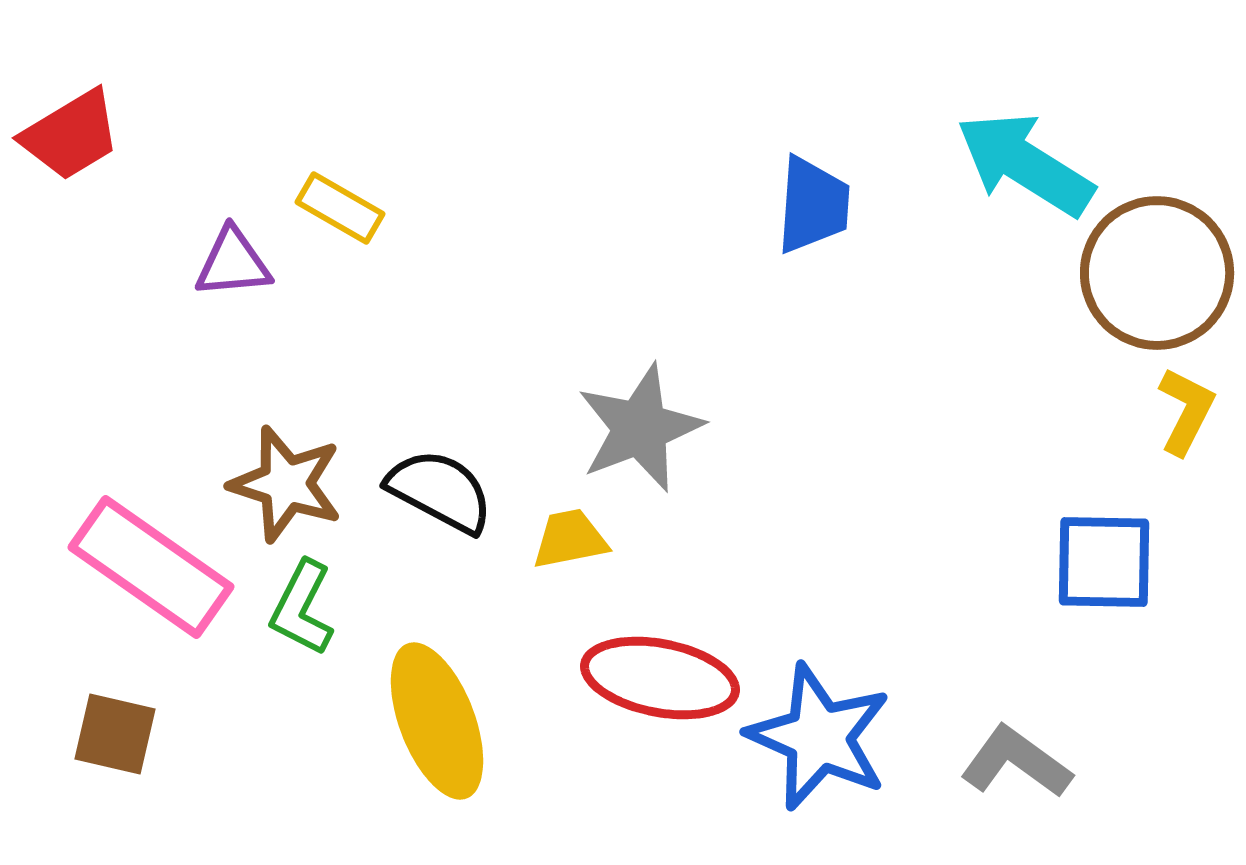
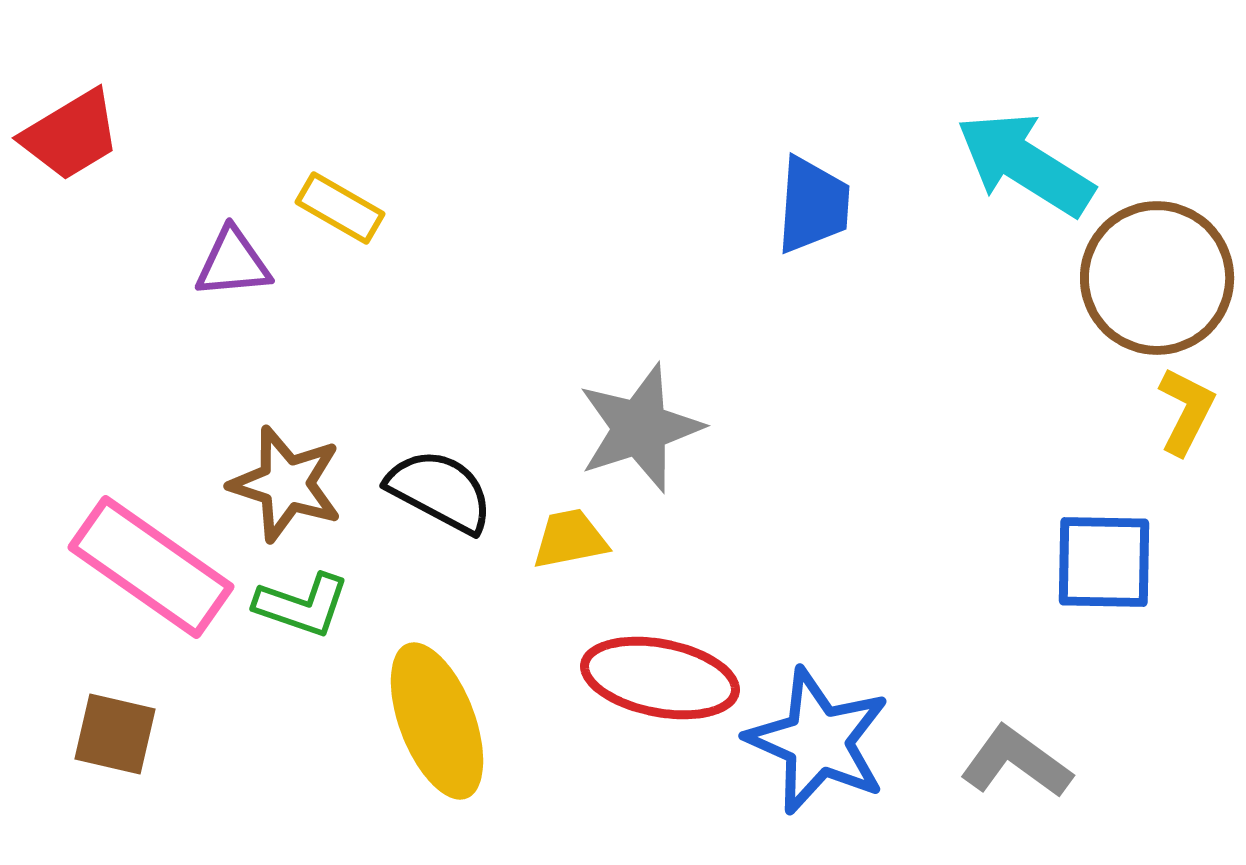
brown circle: moved 5 px down
gray star: rotated 3 degrees clockwise
green L-shape: moved 3 px up; rotated 98 degrees counterclockwise
blue star: moved 1 px left, 4 px down
